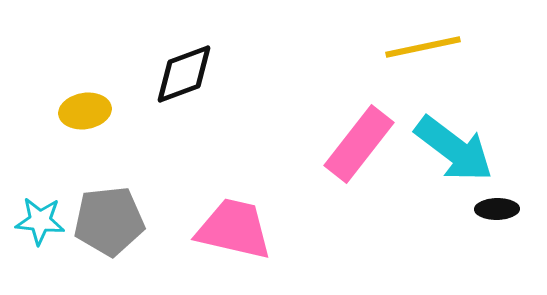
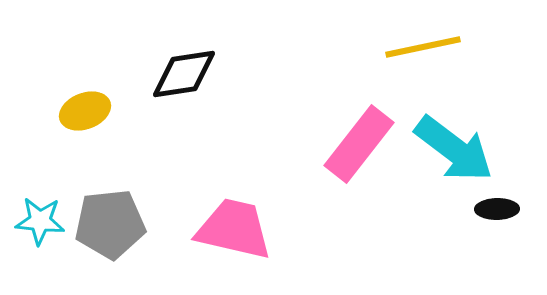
black diamond: rotated 12 degrees clockwise
yellow ellipse: rotated 12 degrees counterclockwise
gray pentagon: moved 1 px right, 3 px down
